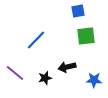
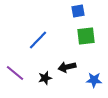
blue line: moved 2 px right
